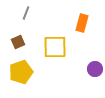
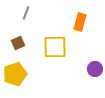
orange rectangle: moved 2 px left, 1 px up
brown square: moved 1 px down
yellow pentagon: moved 6 px left, 2 px down
